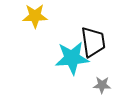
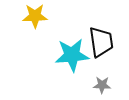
black trapezoid: moved 8 px right
cyan star: moved 3 px up
